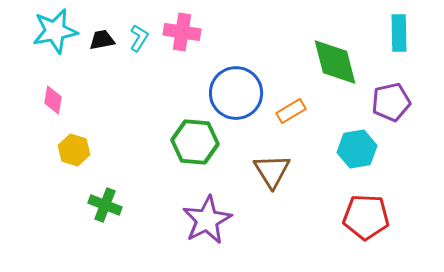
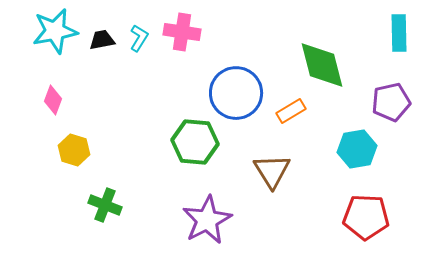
green diamond: moved 13 px left, 3 px down
pink diamond: rotated 12 degrees clockwise
